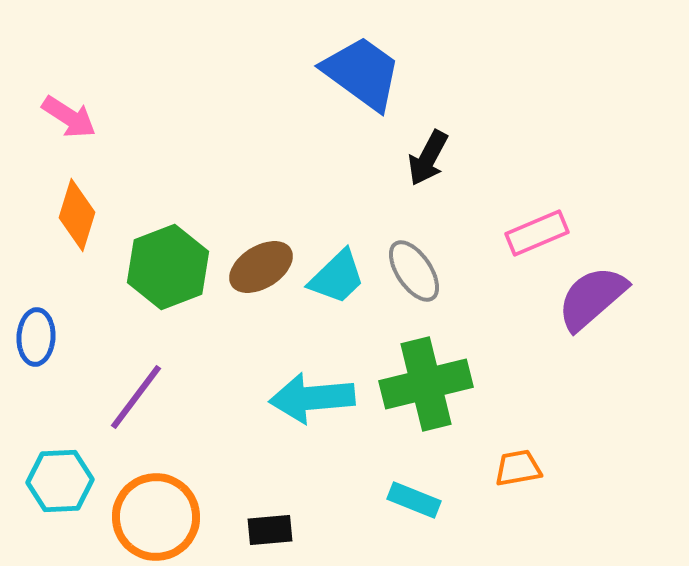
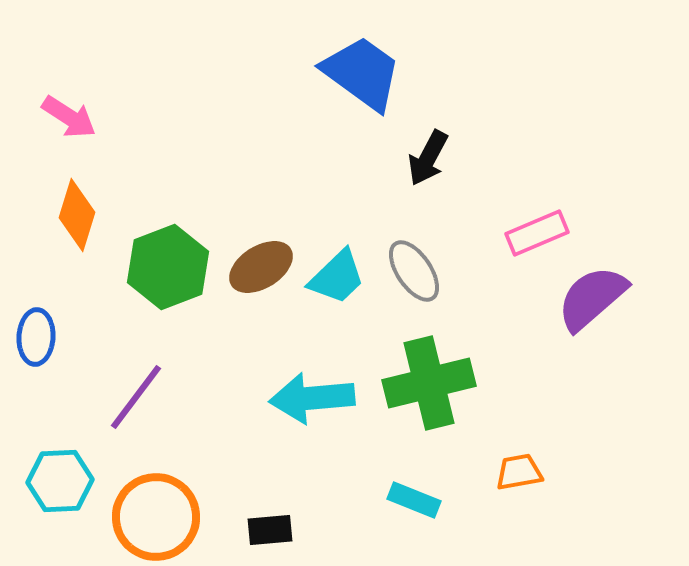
green cross: moved 3 px right, 1 px up
orange trapezoid: moved 1 px right, 4 px down
